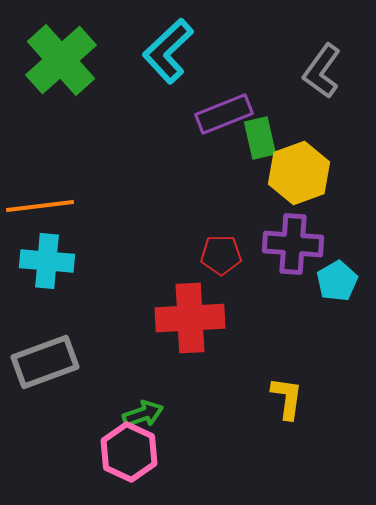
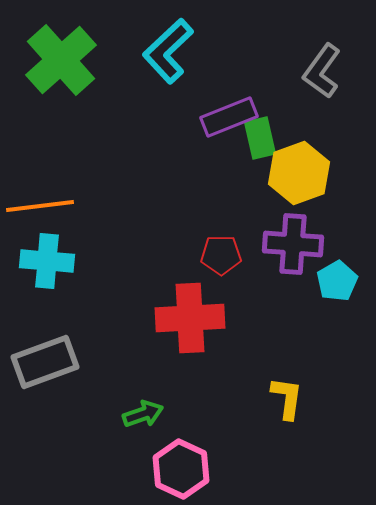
purple rectangle: moved 5 px right, 3 px down
pink hexagon: moved 52 px right, 17 px down
